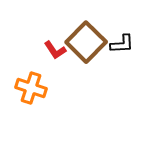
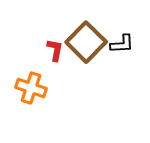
red L-shape: rotated 135 degrees counterclockwise
